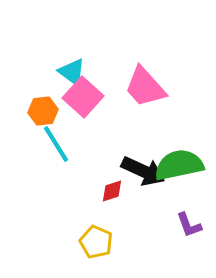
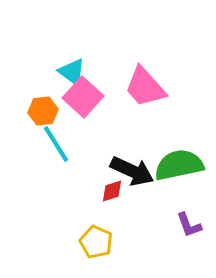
black arrow: moved 11 px left
